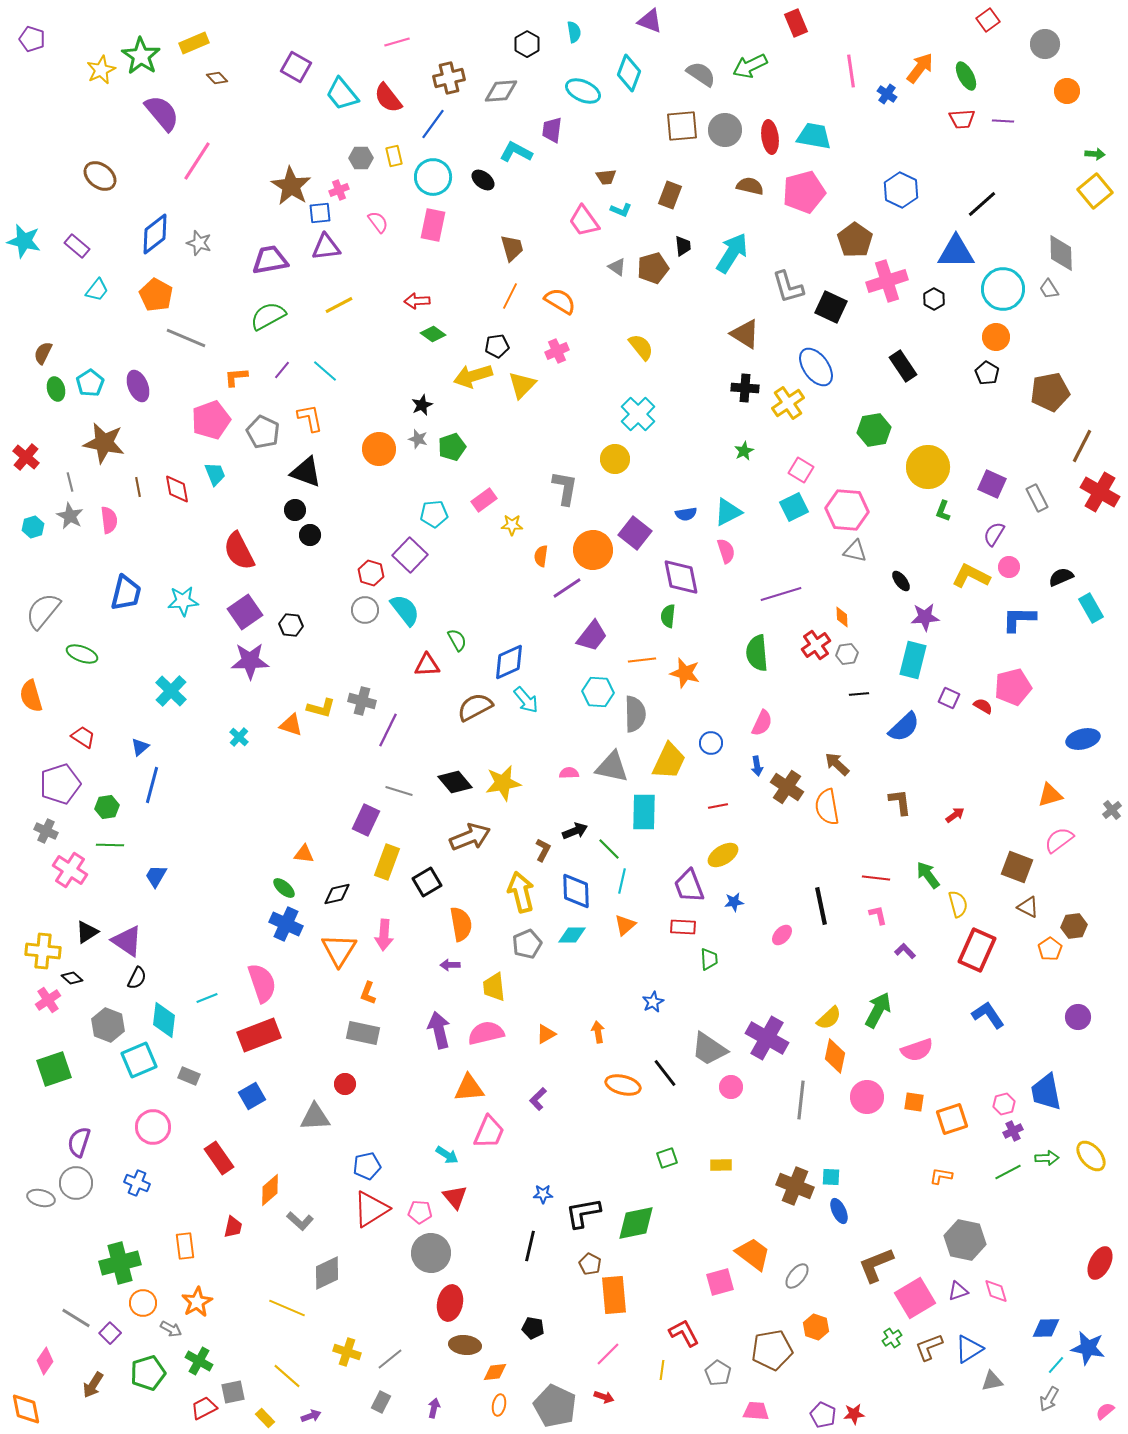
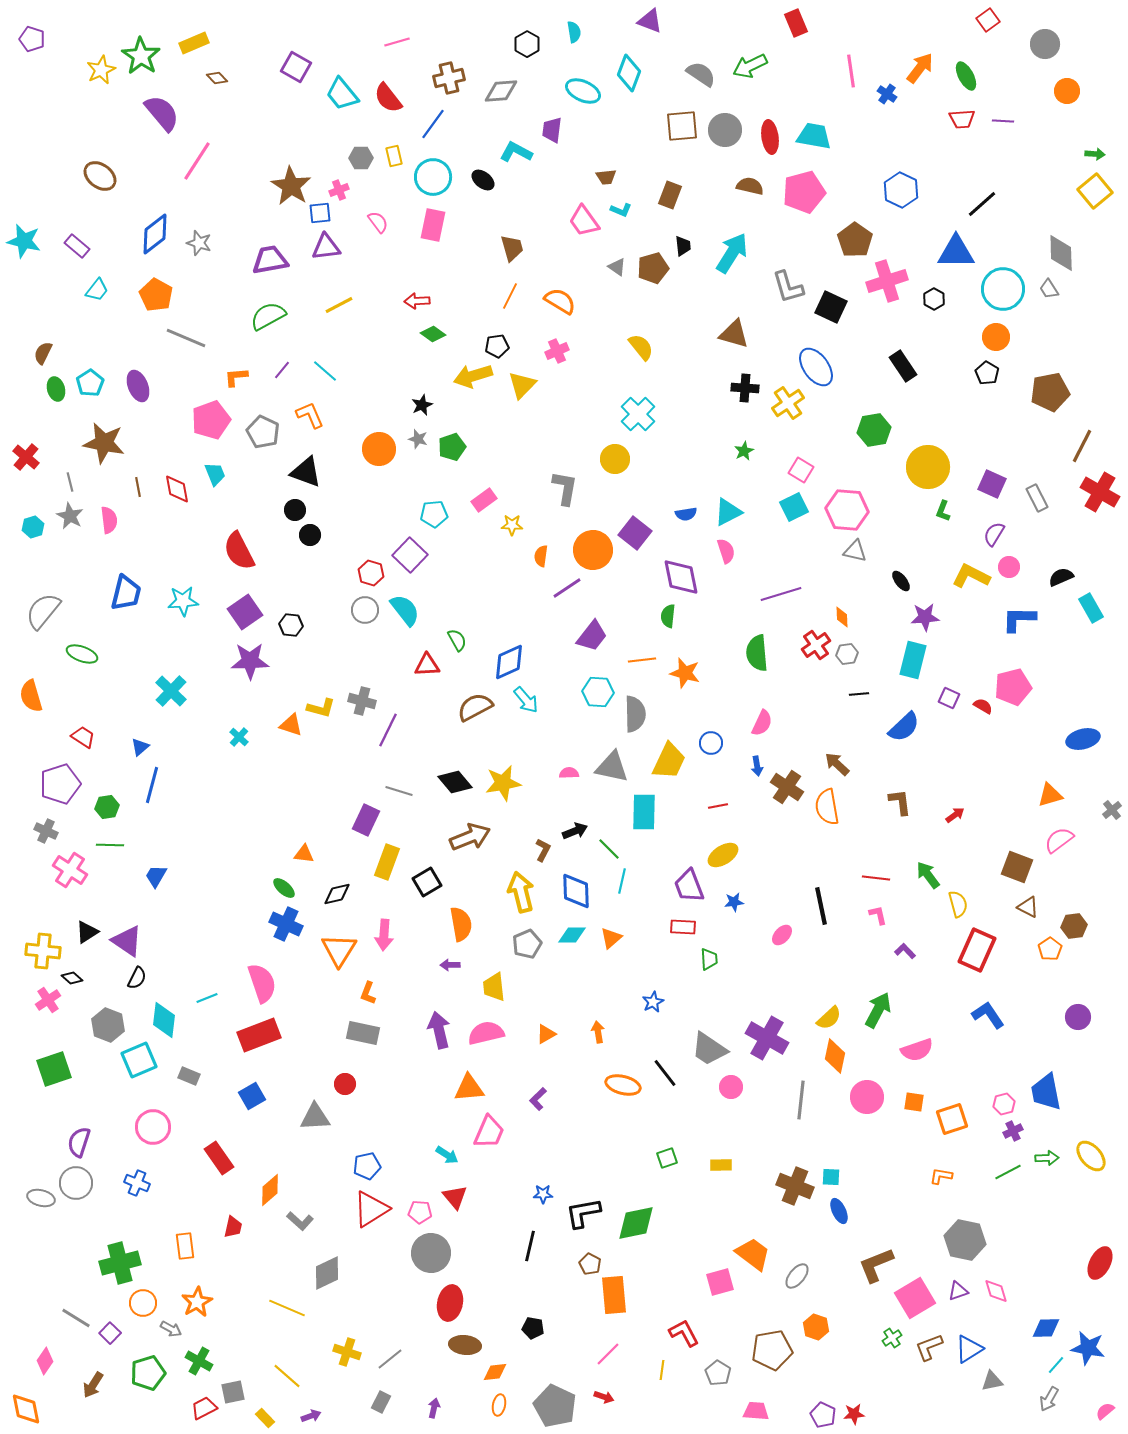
brown triangle at (745, 334): moved 11 px left; rotated 16 degrees counterclockwise
orange L-shape at (310, 418): moved 3 px up; rotated 12 degrees counterclockwise
orange triangle at (625, 925): moved 14 px left, 13 px down
